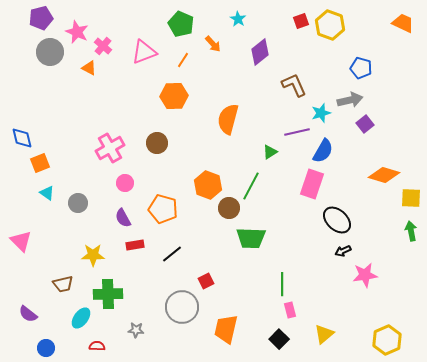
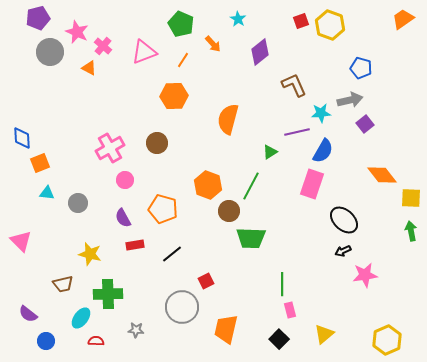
purple pentagon at (41, 18): moved 3 px left
orange trapezoid at (403, 23): moved 4 px up; rotated 60 degrees counterclockwise
cyan star at (321, 113): rotated 12 degrees clockwise
blue diamond at (22, 138): rotated 10 degrees clockwise
orange diamond at (384, 175): moved 2 px left; rotated 36 degrees clockwise
pink circle at (125, 183): moved 3 px up
cyan triangle at (47, 193): rotated 28 degrees counterclockwise
brown circle at (229, 208): moved 3 px down
black ellipse at (337, 220): moved 7 px right
yellow star at (93, 255): moved 3 px left, 1 px up; rotated 15 degrees clockwise
red semicircle at (97, 346): moved 1 px left, 5 px up
blue circle at (46, 348): moved 7 px up
